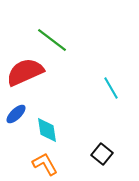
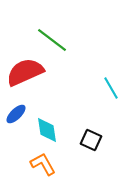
black square: moved 11 px left, 14 px up; rotated 15 degrees counterclockwise
orange L-shape: moved 2 px left
